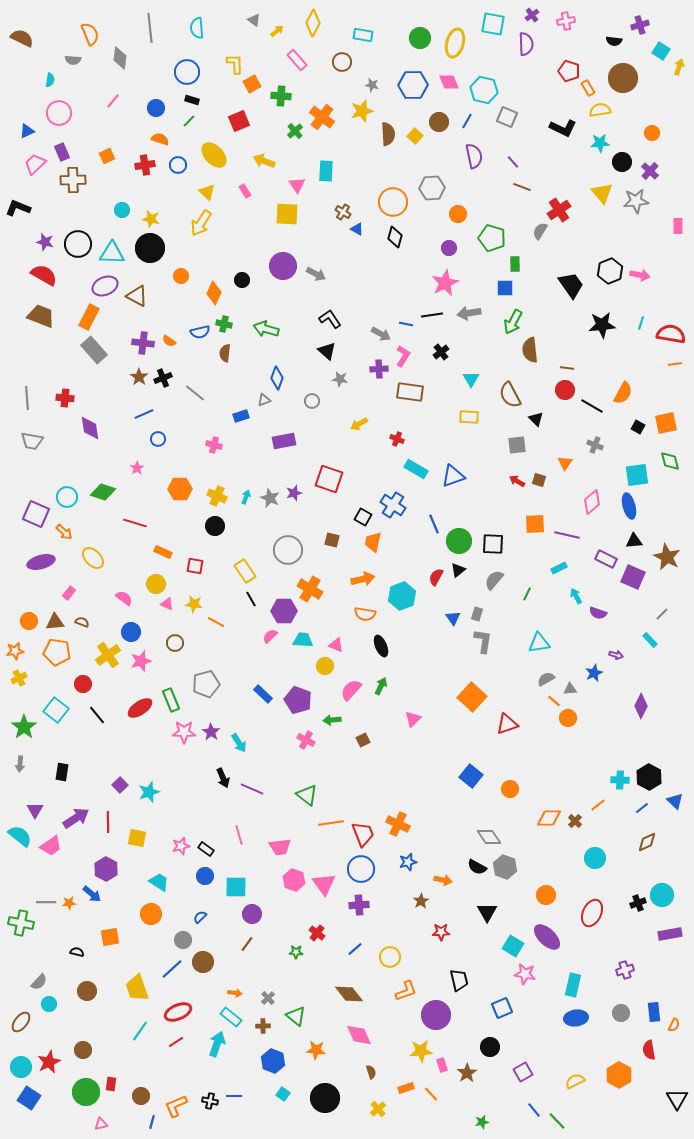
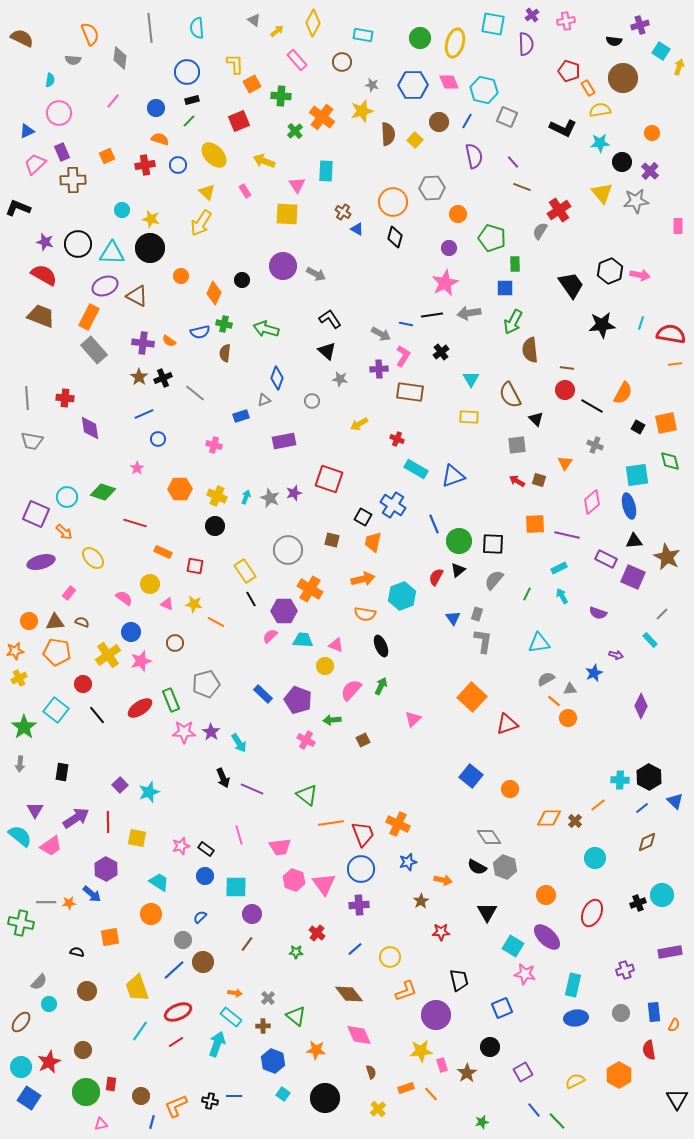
black rectangle at (192, 100): rotated 32 degrees counterclockwise
yellow square at (415, 136): moved 4 px down
yellow circle at (156, 584): moved 6 px left
cyan arrow at (576, 596): moved 14 px left
purple rectangle at (670, 934): moved 18 px down
blue line at (172, 969): moved 2 px right, 1 px down
